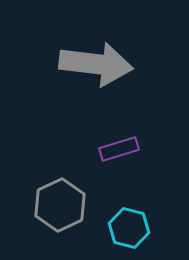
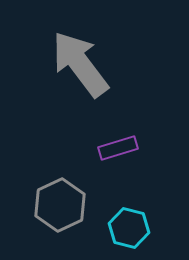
gray arrow: moved 16 px left; rotated 134 degrees counterclockwise
purple rectangle: moved 1 px left, 1 px up
